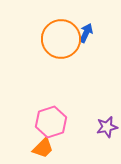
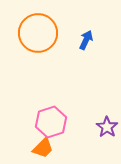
blue arrow: moved 7 px down
orange circle: moved 23 px left, 6 px up
purple star: rotated 25 degrees counterclockwise
